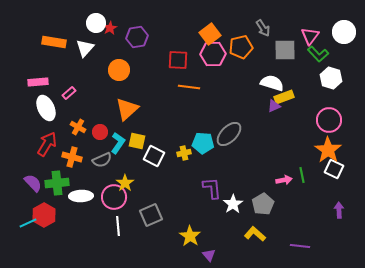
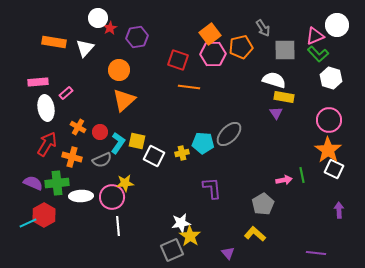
white circle at (96, 23): moved 2 px right, 5 px up
white circle at (344, 32): moved 7 px left, 7 px up
pink triangle at (310, 36): moved 5 px right; rotated 30 degrees clockwise
red square at (178, 60): rotated 15 degrees clockwise
white semicircle at (272, 83): moved 2 px right, 3 px up
pink rectangle at (69, 93): moved 3 px left
yellow rectangle at (284, 97): rotated 30 degrees clockwise
purple triangle at (274, 106): moved 2 px right, 7 px down; rotated 40 degrees counterclockwise
white ellipse at (46, 108): rotated 15 degrees clockwise
orange triangle at (127, 109): moved 3 px left, 9 px up
yellow cross at (184, 153): moved 2 px left
purple semicircle at (33, 183): rotated 24 degrees counterclockwise
yellow star at (125, 183): rotated 30 degrees clockwise
pink circle at (114, 197): moved 2 px left
white star at (233, 204): moved 52 px left, 19 px down; rotated 24 degrees clockwise
gray square at (151, 215): moved 21 px right, 35 px down
purple line at (300, 246): moved 16 px right, 7 px down
purple triangle at (209, 255): moved 19 px right, 2 px up
